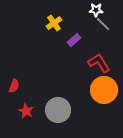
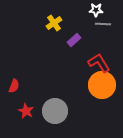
gray line: rotated 42 degrees counterclockwise
orange circle: moved 2 px left, 5 px up
gray circle: moved 3 px left, 1 px down
